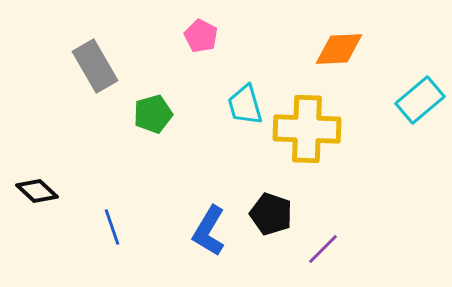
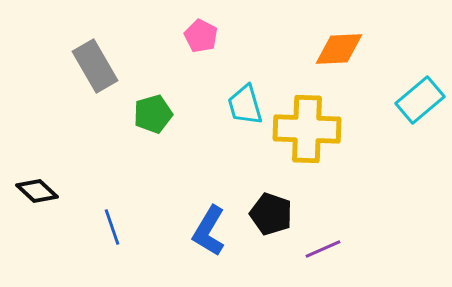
purple line: rotated 21 degrees clockwise
